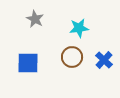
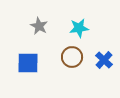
gray star: moved 4 px right, 7 px down
